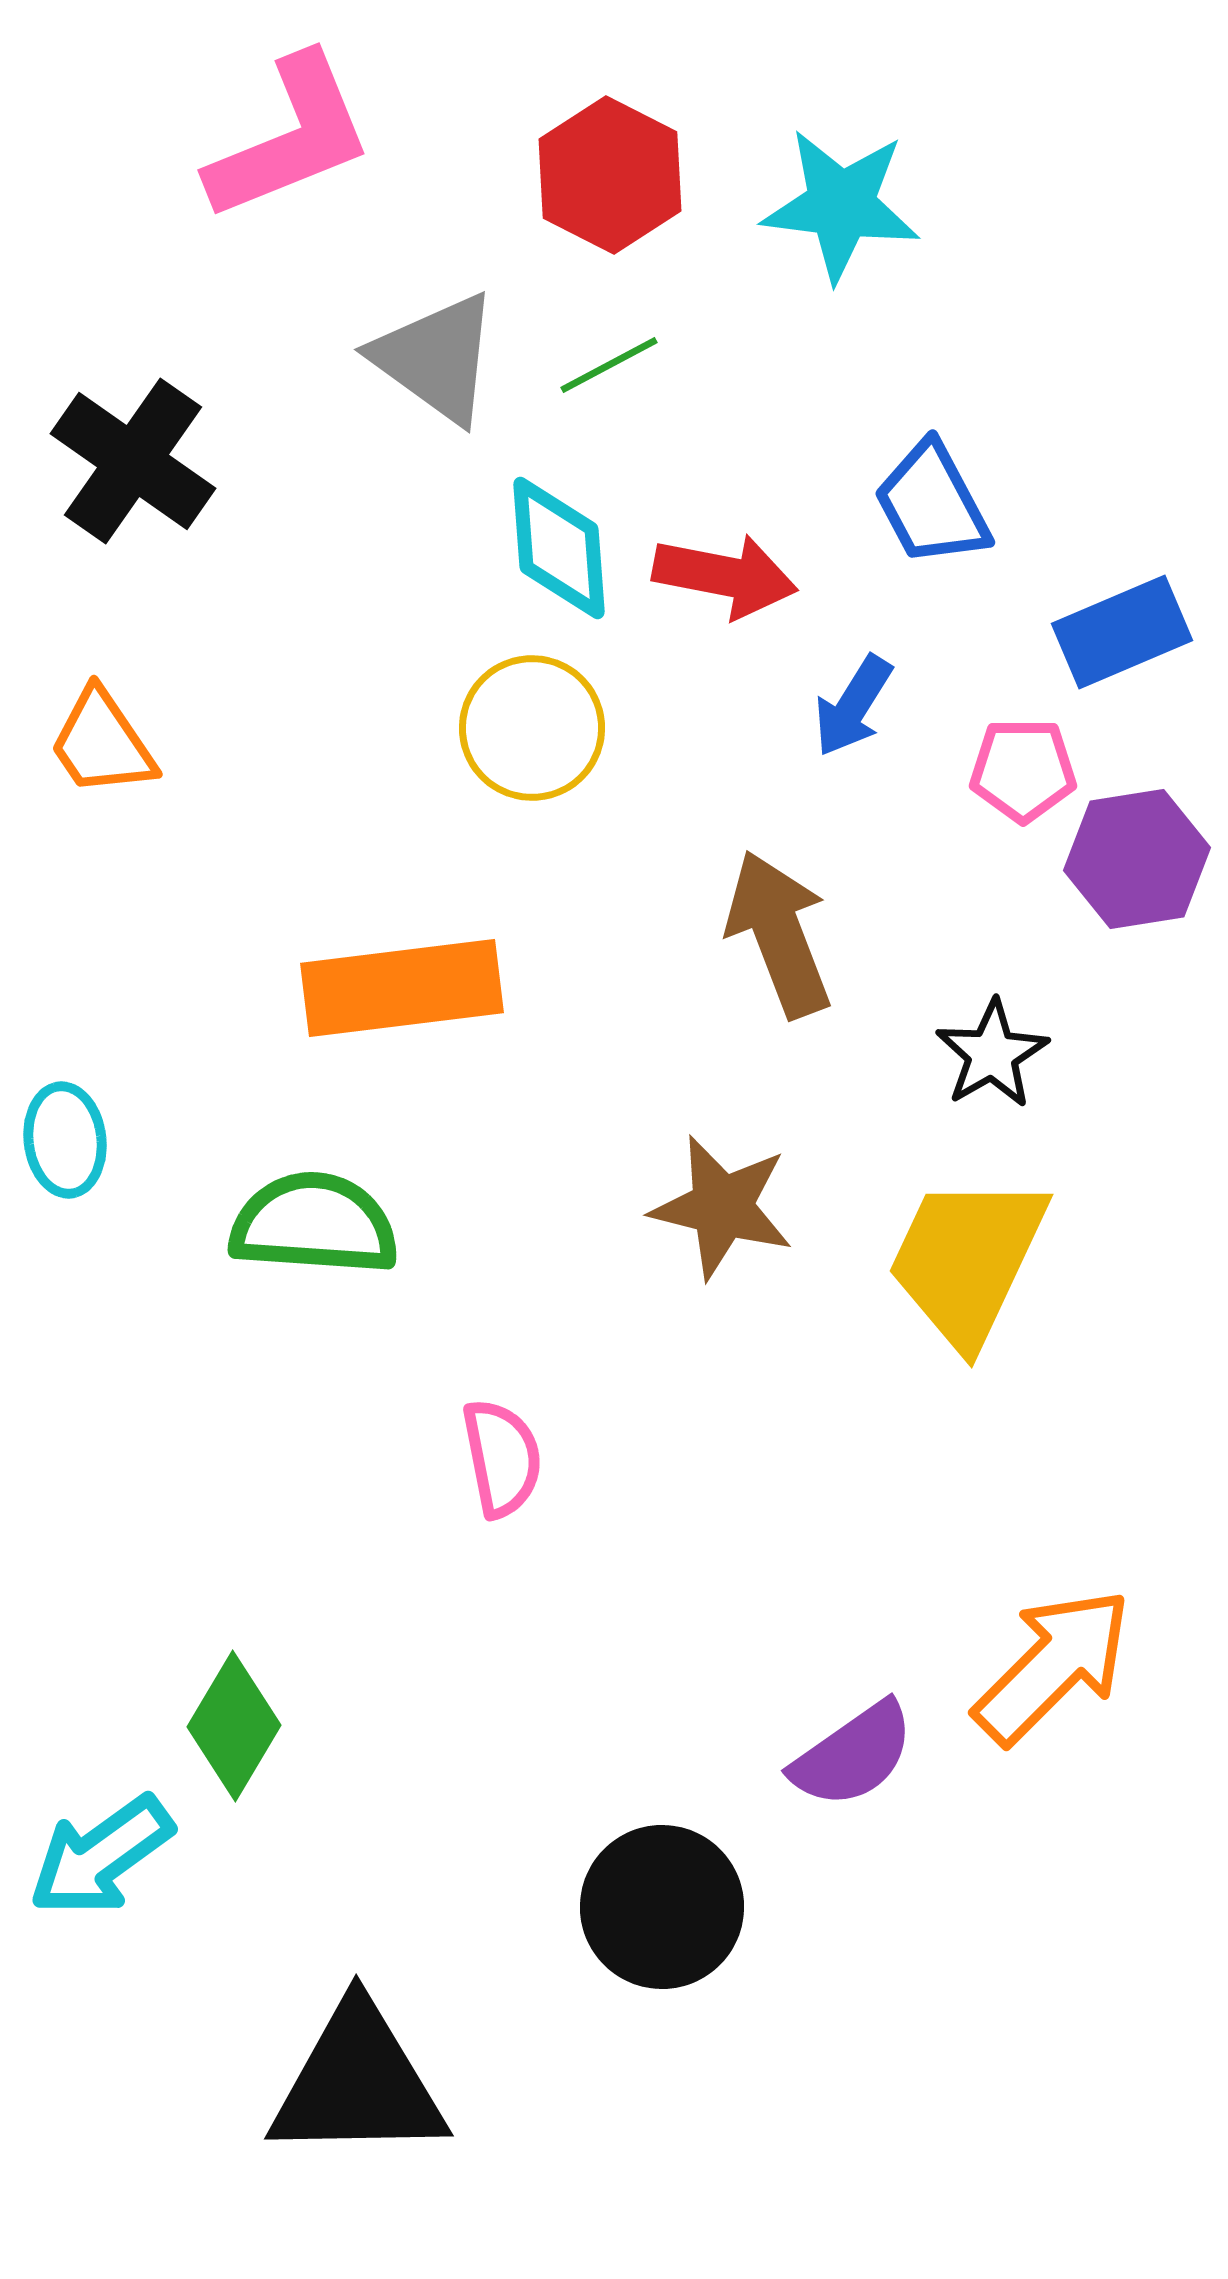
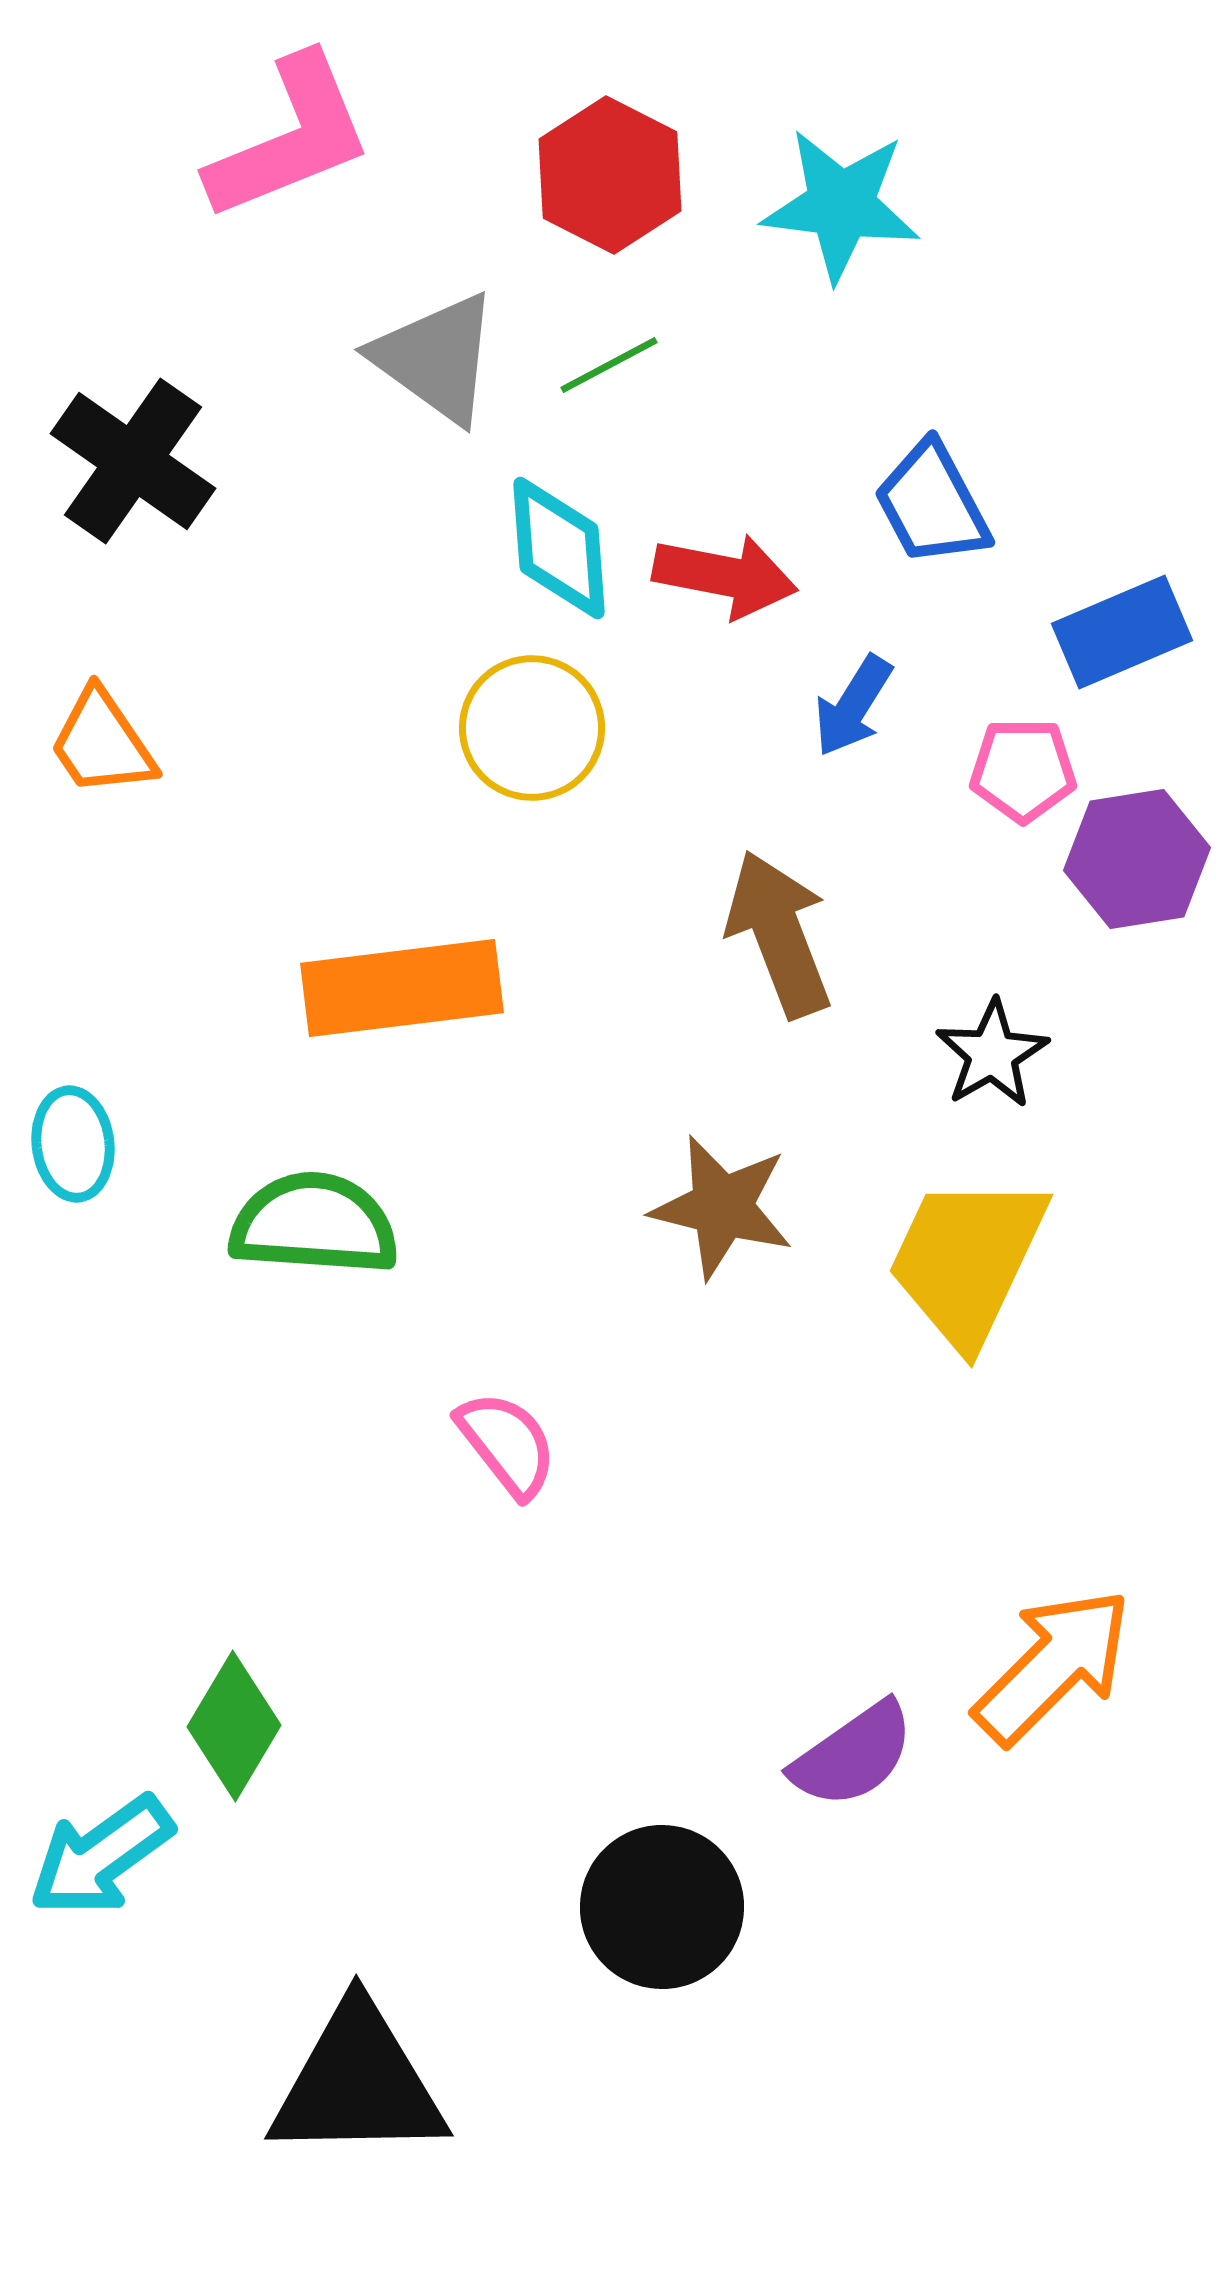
cyan ellipse: moved 8 px right, 4 px down
pink semicircle: moved 5 px right, 14 px up; rotated 27 degrees counterclockwise
